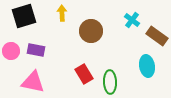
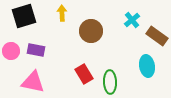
cyan cross: rotated 14 degrees clockwise
